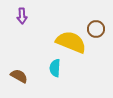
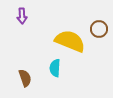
brown circle: moved 3 px right
yellow semicircle: moved 1 px left, 1 px up
brown semicircle: moved 6 px right, 2 px down; rotated 42 degrees clockwise
